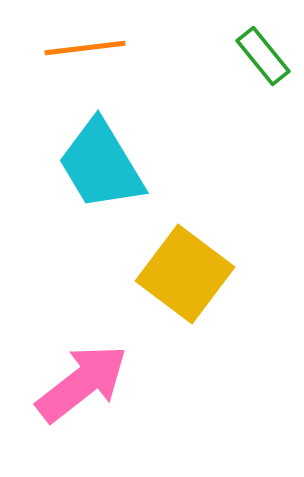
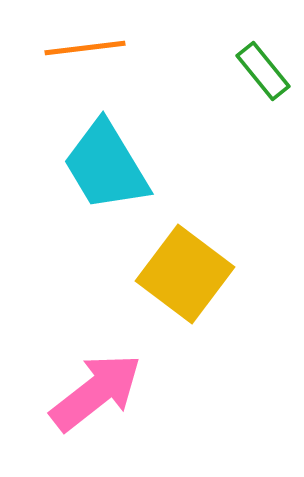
green rectangle: moved 15 px down
cyan trapezoid: moved 5 px right, 1 px down
pink arrow: moved 14 px right, 9 px down
